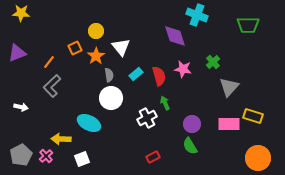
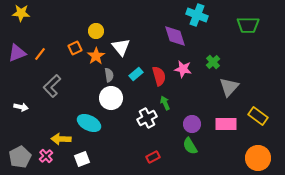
orange line: moved 9 px left, 8 px up
yellow rectangle: moved 5 px right; rotated 18 degrees clockwise
pink rectangle: moved 3 px left
gray pentagon: moved 1 px left, 2 px down
